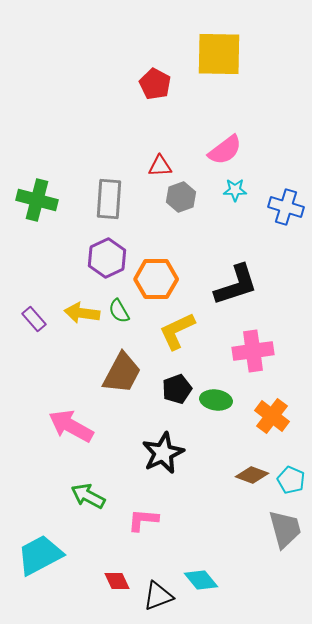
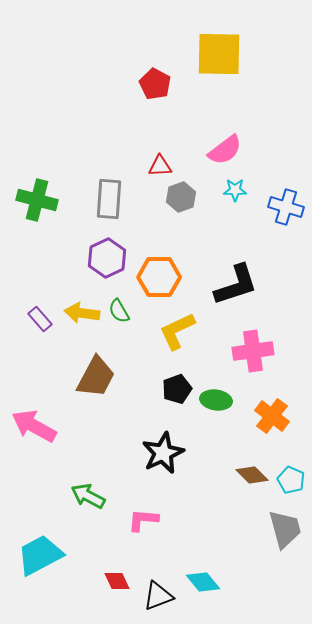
orange hexagon: moved 3 px right, 2 px up
purple rectangle: moved 6 px right
brown trapezoid: moved 26 px left, 4 px down
pink arrow: moved 37 px left
brown diamond: rotated 24 degrees clockwise
cyan diamond: moved 2 px right, 2 px down
